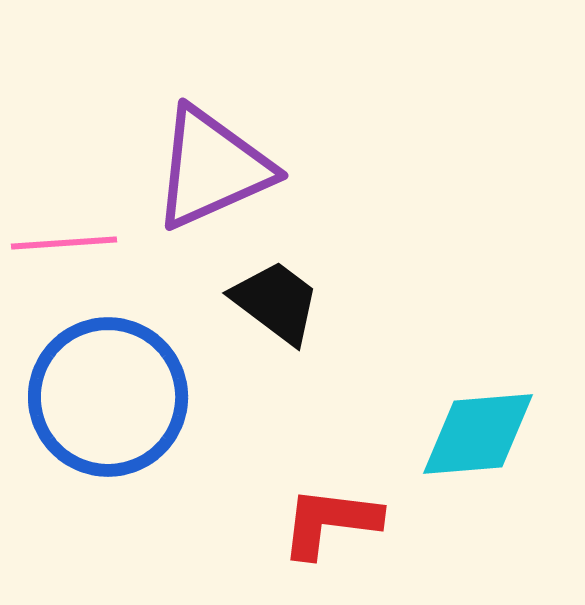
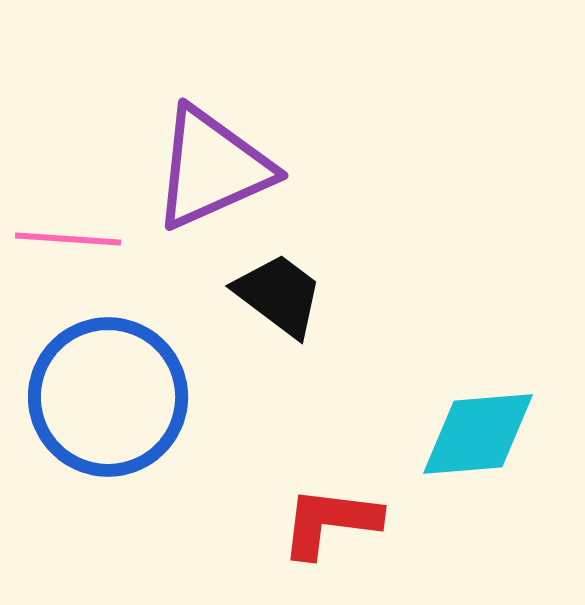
pink line: moved 4 px right, 4 px up; rotated 8 degrees clockwise
black trapezoid: moved 3 px right, 7 px up
